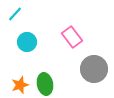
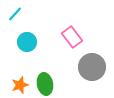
gray circle: moved 2 px left, 2 px up
